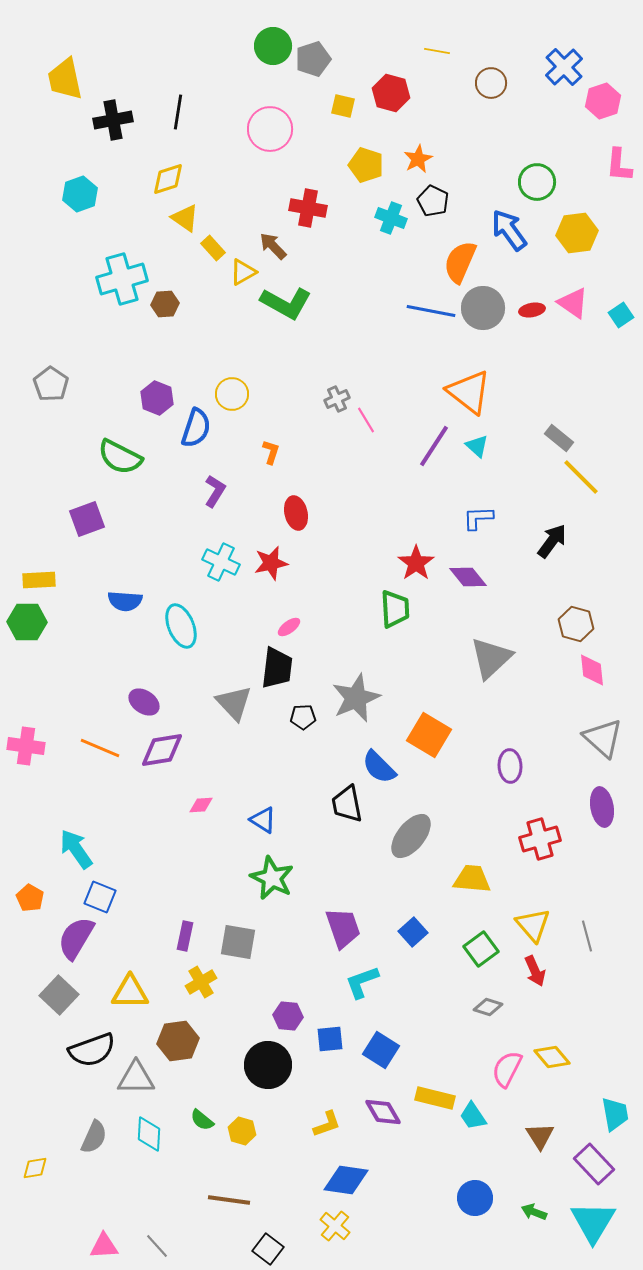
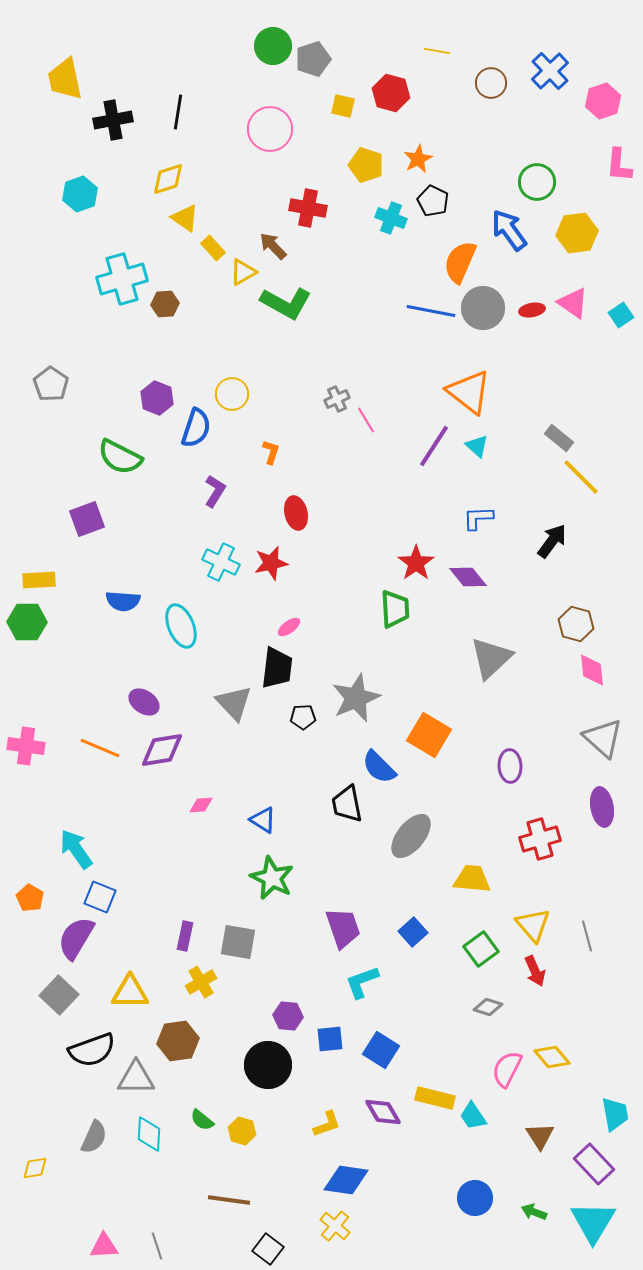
blue cross at (564, 67): moved 14 px left, 4 px down
blue semicircle at (125, 601): moved 2 px left
gray line at (157, 1246): rotated 24 degrees clockwise
